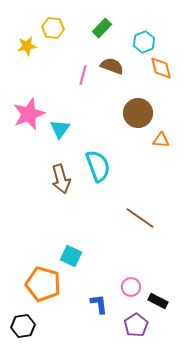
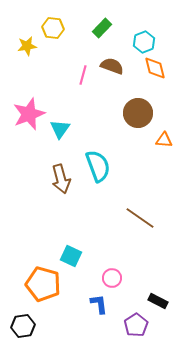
orange diamond: moved 6 px left
orange triangle: moved 3 px right
pink circle: moved 19 px left, 9 px up
